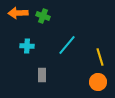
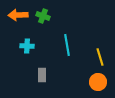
orange arrow: moved 2 px down
cyan line: rotated 50 degrees counterclockwise
